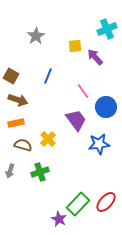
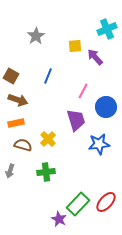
pink line: rotated 63 degrees clockwise
purple trapezoid: rotated 20 degrees clockwise
green cross: moved 6 px right; rotated 12 degrees clockwise
